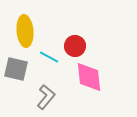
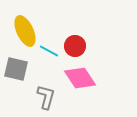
yellow ellipse: rotated 20 degrees counterclockwise
cyan line: moved 6 px up
pink diamond: moved 9 px left, 1 px down; rotated 28 degrees counterclockwise
gray L-shape: rotated 25 degrees counterclockwise
